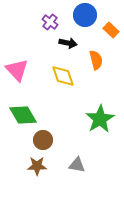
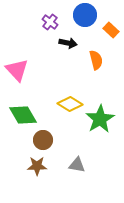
yellow diamond: moved 7 px right, 28 px down; rotated 40 degrees counterclockwise
